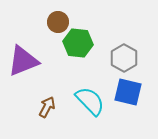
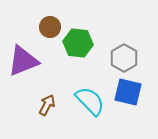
brown circle: moved 8 px left, 5 px down
brown arrow: moved 2 px up
